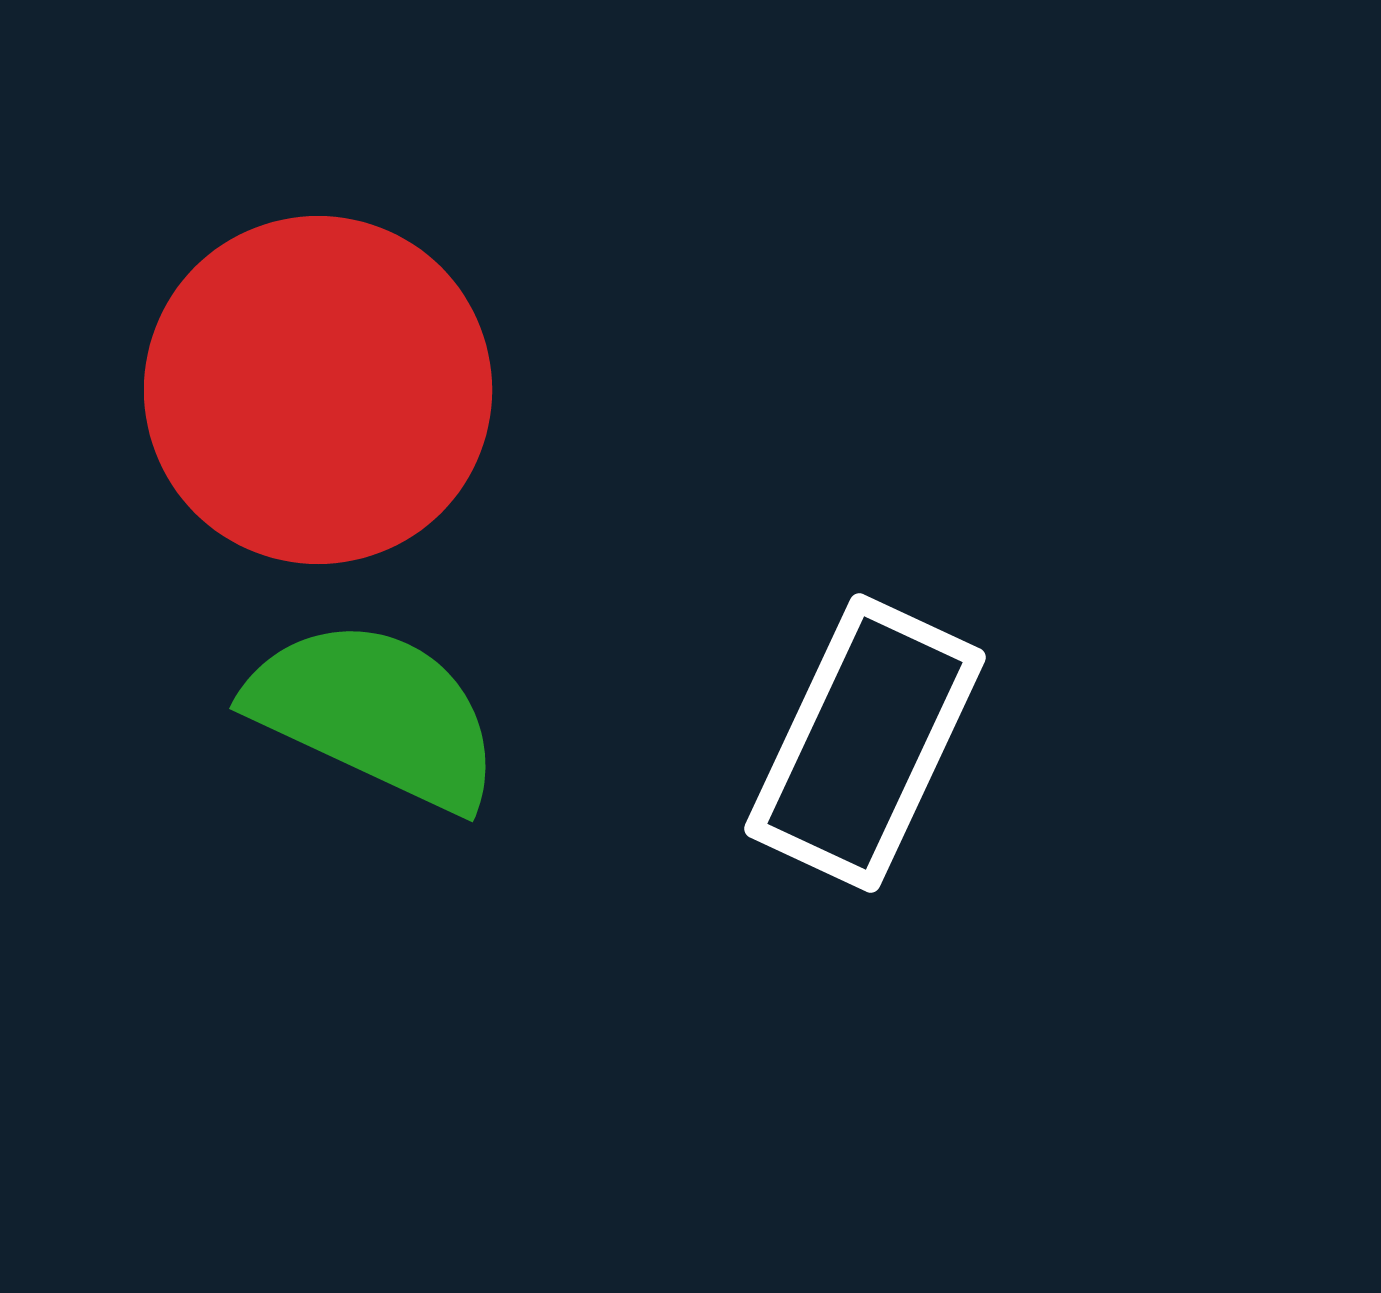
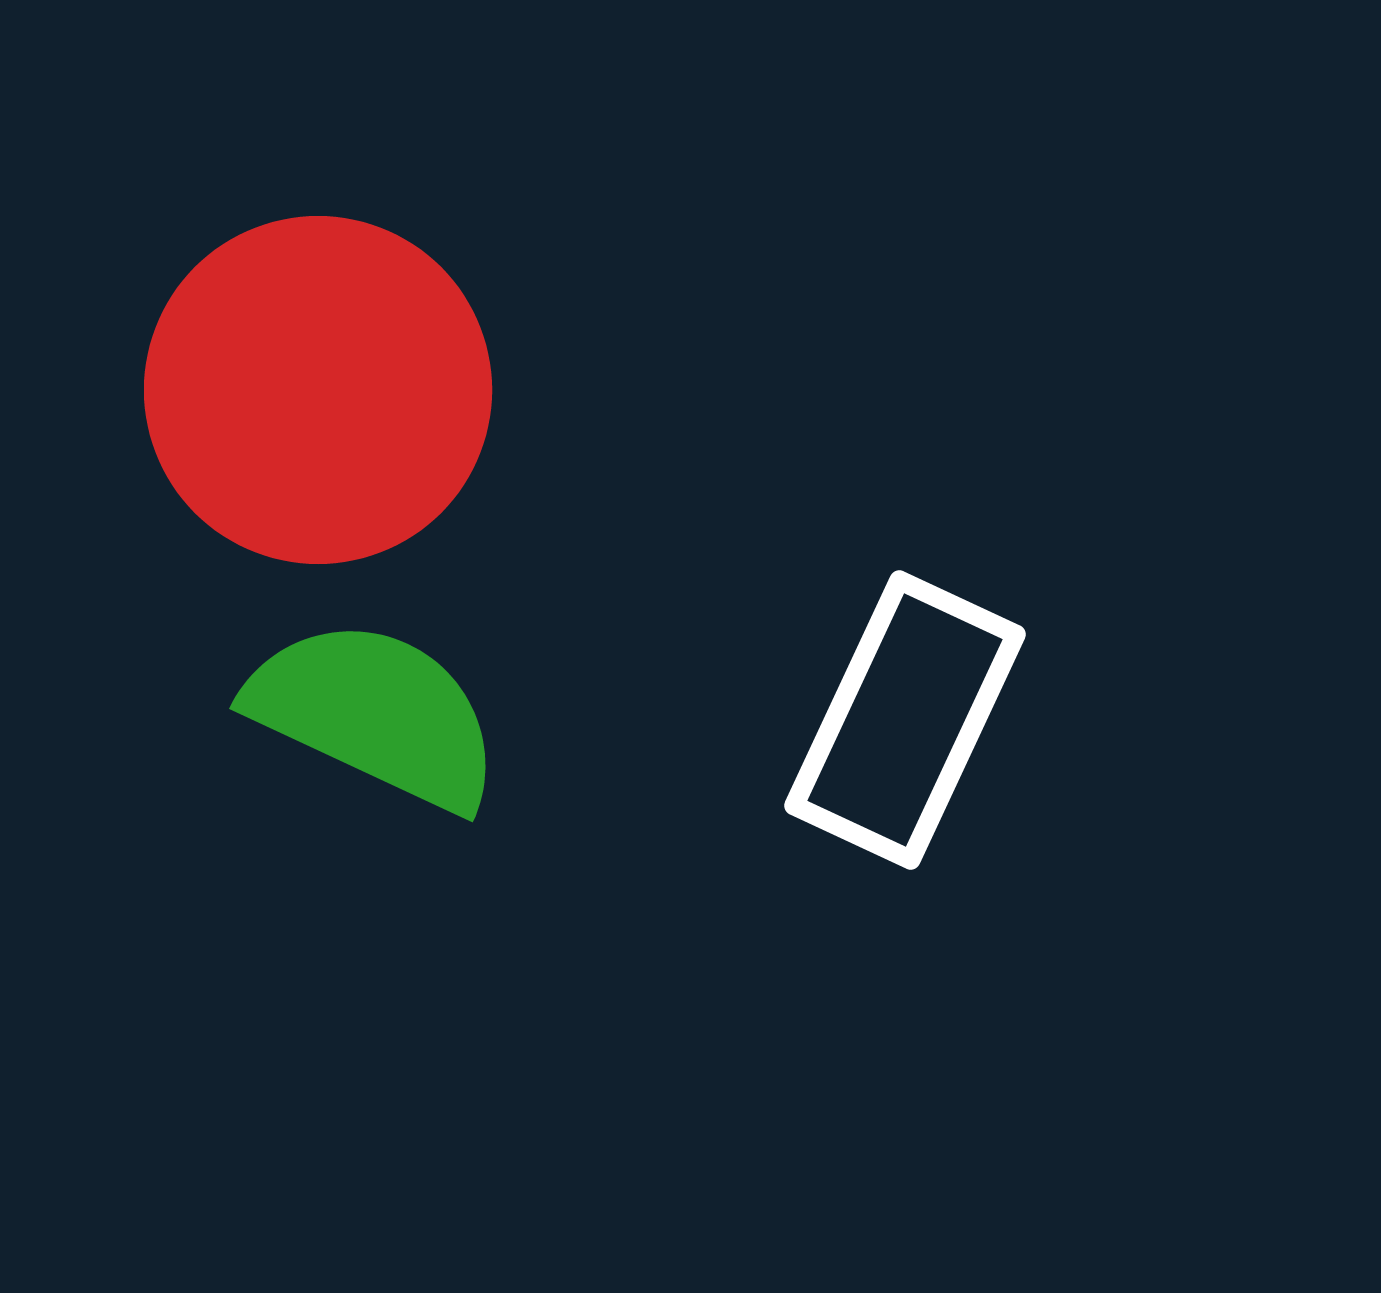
white rectangle: moved 40 px right, 23 px up
